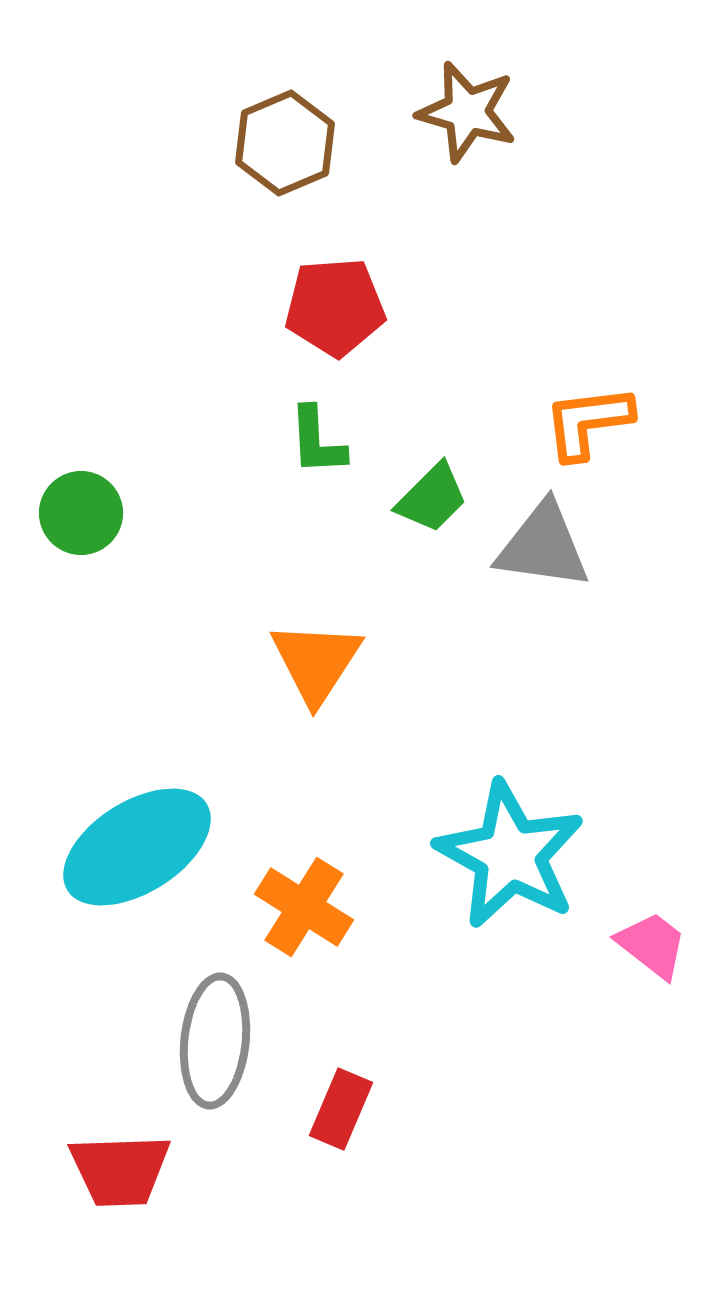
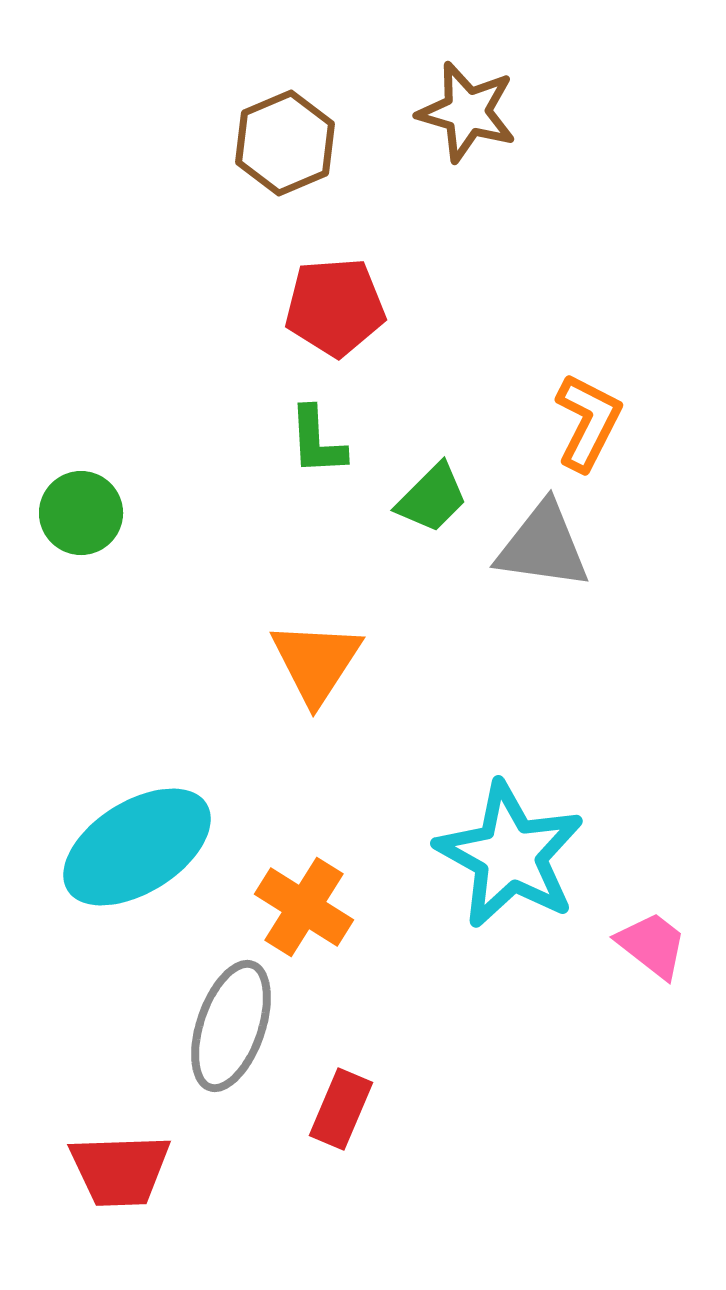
orange L-shape: rotated 124 degrees clockwise
gray ellipse: moved 16 px right, 15 px up; rotated 13 degrees clockwise
